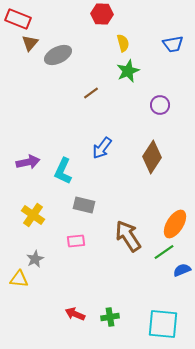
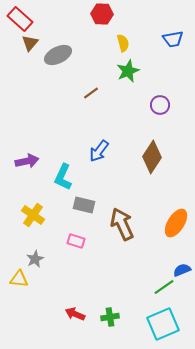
red rectangle: moved 2 px right; rotated 20 degrees clockwise
blue trapezoid: moved 5 px up
blue arrow: moved 3 px left, 3 px down
purple arrow: moved 1 px left, 1 px up
cyan L-shape: moved 6 px down
orange ellipse: moved 1 px right, 1 px up
brown arrow: moved 6 px left, 12 px up; rotated 8 degrees clockwise
pink rectangle: rotated 24 degrees clockwise
green line: moved 35 px down
cyan square: rotated 28 degrees counterclockwise
